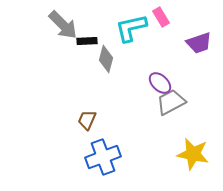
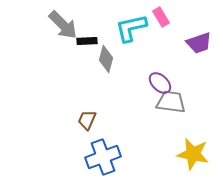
gray trapezoid: rotated 36 degrees clockwise
